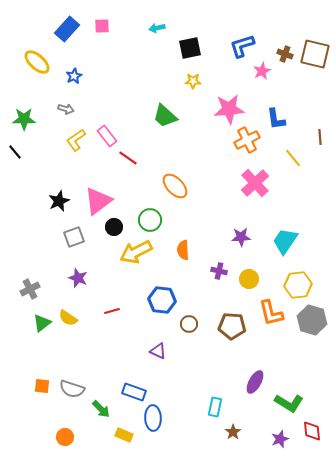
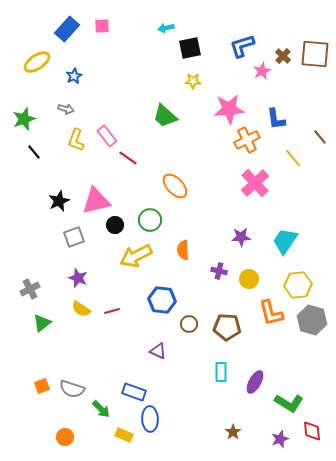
cyan arrow at (157, 28): moved 9 px right
brown cross at (285, 54): moved 2 px left, 2 px down; rotated 21 degrees clockwise
brown square at (315, 54): rotated 8 degrees counterclockwise
yellow ellipse at (37, 62): rotated 76 degrees counterclockwise
green star at (24, 119): rotated 20 degrees counterclockwise
brown line at (320, 137): rotated 35 degrees counterclockwise
yellow L-shape at (76, 140): rotated 35 degrees counterclockwise
black line at (15, 152): moved 19 px right
pink triangle at (98, 201): moved 2 px left; rotated 24 degrees clockwise
black circle at (114, 227): moved 1 px right, 2 px up
yellow arrow at (136, 252): moved 4 px down
yellow semicircle at (68, 318): moved 13 px right, 9 px up
brown pentagon at (232, 326): moved 5 px left, 1 px down
orange square at (42, 386): rotated 28 degrees counterclockwise
cyan rectangle at (215, 407): moved 6 px right, 35 px up; rotated 12 degrees counterclockwise
blue ellipse at (153, 418): moved 3 px left, 1 px down
